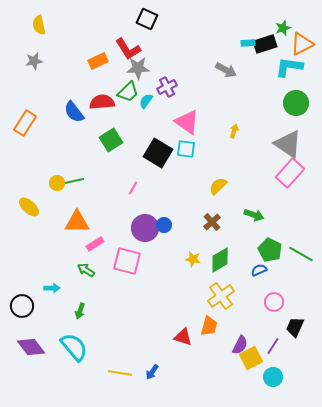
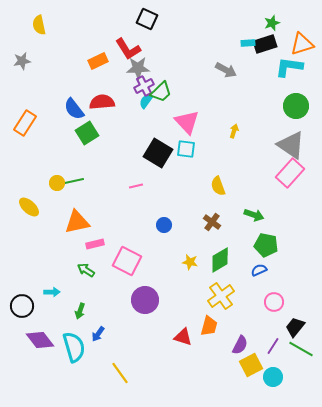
green star at (283, 28): moved 11 px left, 5 px up
orange triangle at (302, 44): rotated 10 degrees clockwise
gray star at (34, 61): moved 12 px left
purple cross at (167, 87): moved 23 px left, 1 px up
green trapezoid at (128, 92): moved 33 px right
green circle at (296, 103): moved 3 px down
blue semicircle at (74, 112): moved 3 px up
pink triangle at (187, 122): rotated 12 degrees clockwise
green square at (111, 140): moved 24 px left, 7 px up
gray triangle at (288, 144): moved 3 px right, 1 px down
yellow semicircle at (218, 186): rotated 66 degrees counterclockwise
pink line at (133, 188): moved 3 px right, 2 px up; rotated 48 degrees clockwise
orange triangle at (77, 222): rotated 12 degrees counterclockwise
brown cross at (212, 222): rotated 12 degrees counterclockwise
purple circle at (145, 228): moved 72 px down
pink rectangle at (95, 244): rotated 18 degrees clockwise
green pentagon at (270, 250): moved 4 px left, 5 px up; rotated 15 degrees counterclockwise
green line at (301, 254): moved 95 px down
yellow star at (193, 259): moved 3 px left, 3 px down
pink square at (127, 261): rotated 12 degrees clockwise
cyan arrow at (52, 288): moved 4 px down
black trapezoid at (295, 327): rotated 15 degrees clockwise
purple diamond at (31, 347): moved 9 px right, 7 px up
cyan semicircle at (74, 347): rotated 24 degrees clockwise
yellow square at (251, 358): moved 7 px down
blue arrow at (152, 372): moved 54 px left, 38 px up
yellow line at (120, 373): rotated 45 degrees clockwise
